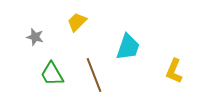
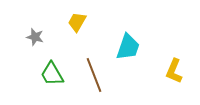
yellow trapezoid: rotated 15 degrees counterclockwise
